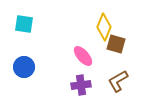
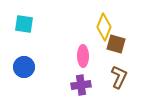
pink ellipse: rotated 40 degrees clockwise
brown L-shape: moved 1 px right, 4 px up; rotated 145 degrees clockwise
